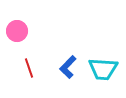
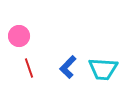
pink circle: moved 2 px right, 5 px down
